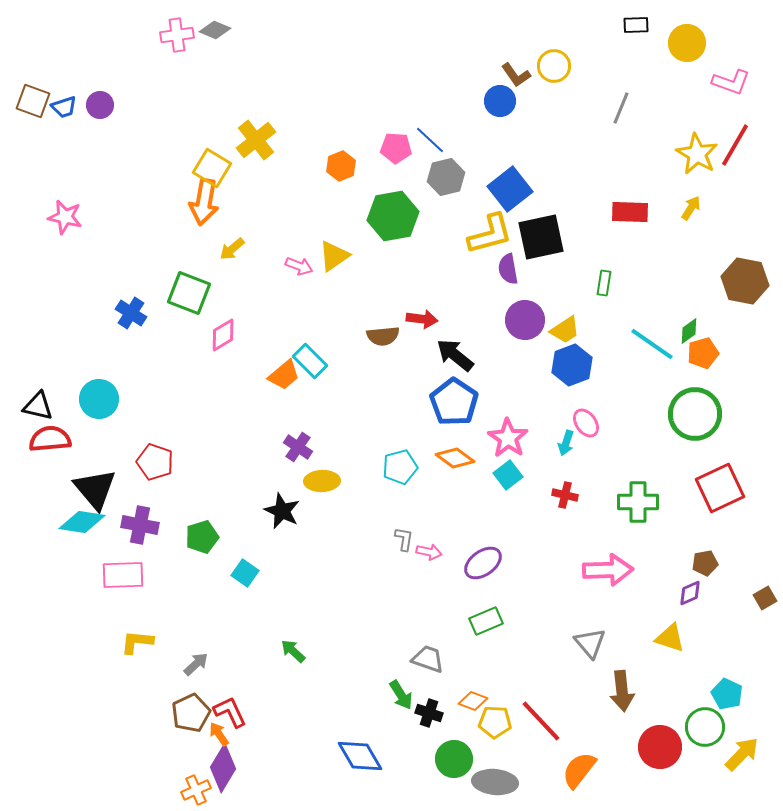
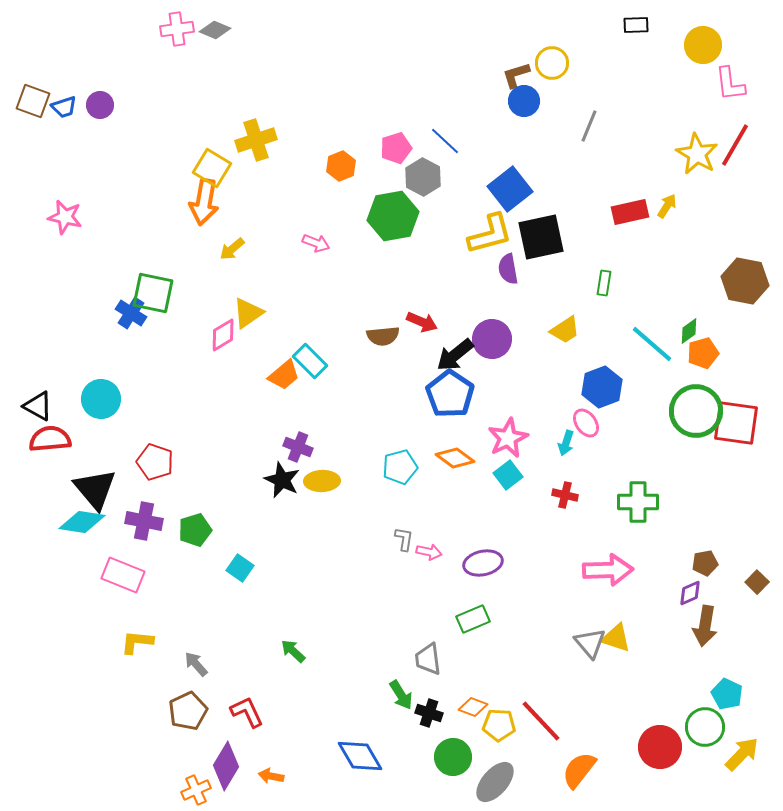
pink cross at (177, 35): moved 6 px up
yellow circle at (687, 43): moved 16 px right, 2 px down
yellow circle at (554, 66): moved 2 px left, 3 px up
brown L-shape at (516, 75): rotated 108 degrees clockwise
pink L-shape at (731, 82): moved 1 px left, 2 px down; rotated 63 degrees clockwise
blue circle at (500, 101): moved 24 px right
gray line at (621, 108): moved 32 px left, 18 px down
yellow cross at (256, 140): rotated 21 degrees clockwise
blue line at (430, 140): moved 15 px right, 1 px down
pink pentagon at (396, 148): rotated 20 degrees counterclockwise
gray hexagon at (446, 177): moved 23 px left; rotated 18 degrees counterclockwise
yellow arrow at (691, 208): moved 24 px left, 2 px up
red rectangle at (630, 212): rotated 15 degrees counterclockwise
yellow triangle at (334, 256): moved 86 px left, 57 px down
pink arrow at (299, 266): moved 17 px right, 23 px up
green square at (189, 293): moved 36 px left; rotated 9 degrees counterclockwise
red arrow at (422, 319): moved 3 px down; rotated 16 degrees clockwise
purple circle at (525, 320): moved 33 px left, 19 px down
cyan line at (652, 344): rotated 6 degrees clockwise
black arrow at (455, 355): rotated 78 degrees counterclockwise
blue hexagon at (572, 365): moved 30 px right, 22 px down
cyan circle at (99, 399): moved 2 px right
blue pentagon at (454, 402): moved 4 px left, 8 px up
black triangle at (38, 406): rotated 16 degrees clockwise
green circle at (695, 414): moved 1 px right, 3 px up
pink star at (508, 438): rotated 12 degrees clockwise
purple cross at (298, 447): rotated 12 degrees counterclockwise
red square at (720, 488): moved 16 px right, 65 px up; rotated 33 degrees clockwise
black star at (282, 511): moved 31 px up
purple cross at (140, 525): moved 4 px right, 4 px up
green pentagon at (202, 537): moved 7 px left, 7 px up
purple ellipse at (483, 563): rotated 24 degrees clockwise
cyan square at (245, 573): moved 5 px left, 5 px up
pink rectangle at (123, 575): rotated 24 degrees clockwise
brown square at (765, 598): moved 8 px left, 16 px up; rotated 15 degrees counterclockwise
green rectangle at (486, 621): moved 13 px left, 2 px up
yellow triangle at (670, 638): moved 54 px left
gray trapezoid at (428, 659): rotated 116 degrees counterclockwise
gray arrow at (196, 664): rotated 88 degrees counterclockwise
brown arrow at (622, 691): moved 83 px right, 65 px up; rotated 15 degrees clockwise
orange diamond at (473, 701): moved 6 px down
red L-shape at (230, 712): moved 17 px right
brown pentagon at (191, 713): moved 3 px left, 2 px up
yellow pentagon at (495, 722): moved 4 px right, 3 px down
orange arrow at (219, 734): moved 52 px right, 42 px down; rotated 45 degrees counterclockwise
green circle at (454, 759): moved 1 px left, 2 px up
purple diamond at (223, 768): moved 3 px right, 2 px up
gray ellipse at (495, 782): rotated 54 degrees counterclockwise
